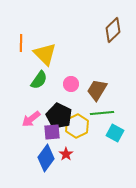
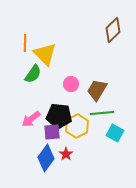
orange line: moved 4 px right
green semicircle: moved 6 px left, 6 px up
black pentagon: rotated 20 degrees counterclockwise
